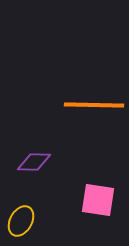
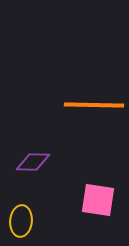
purple diamond: moved 1 px left
yellow ellipse: rotated 24 degrees counterclockwise
